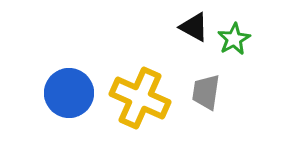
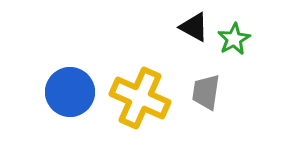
blue circle: moved 1 px right, 1 px up
